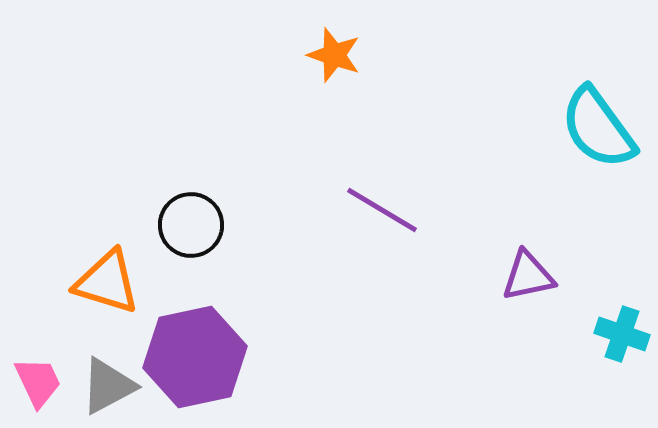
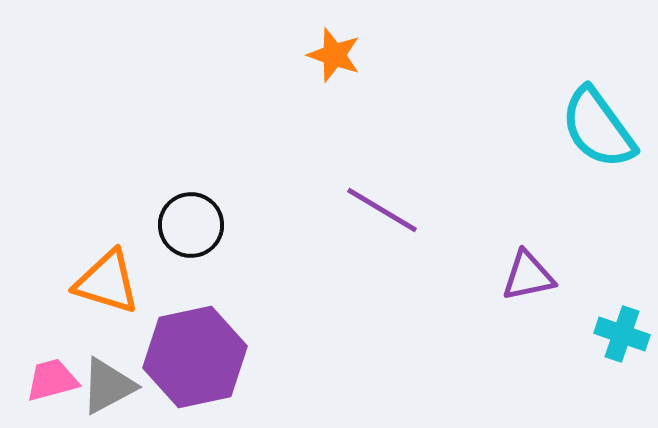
pink trapezoid: moved 14 px right, 2 px up; rotated 80 degrees counterclockwise
